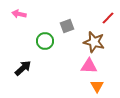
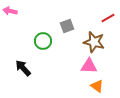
pink arrow: moved 9 px left, 3 px up
red line: rotated 16 degrees clockwise
green circle: moved 2 px left
black arrow: rotated 90 degrees counterclockwise
orange triangle: rotated 24 degrees counterclockwise
